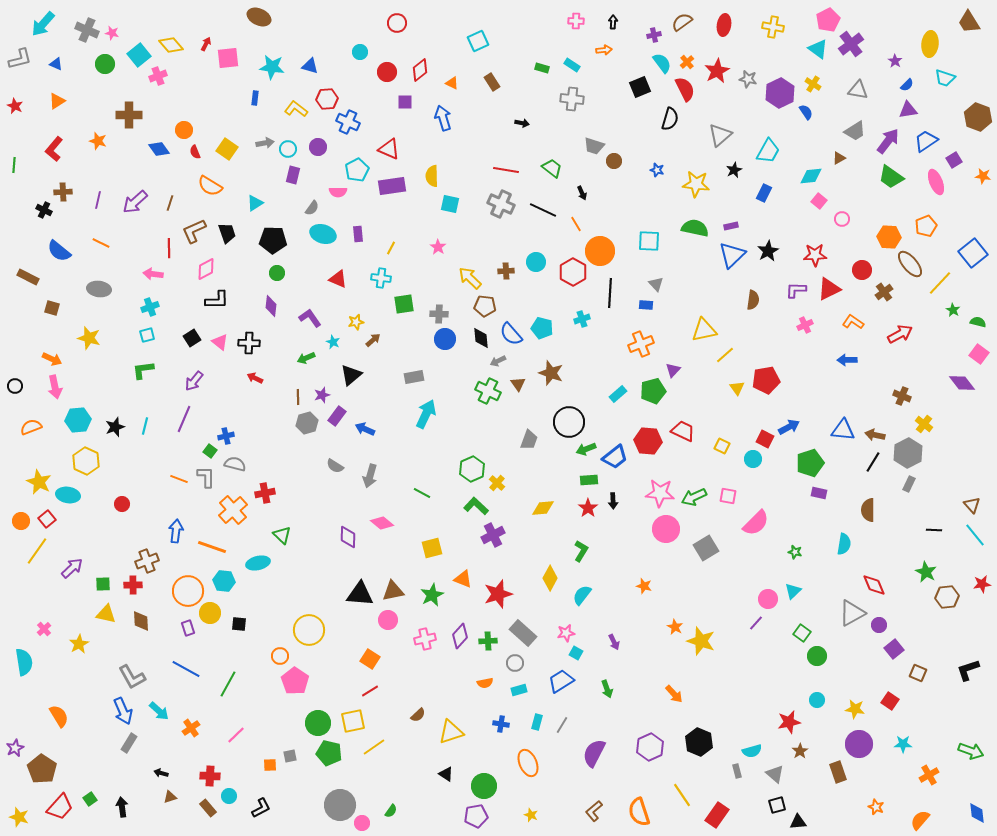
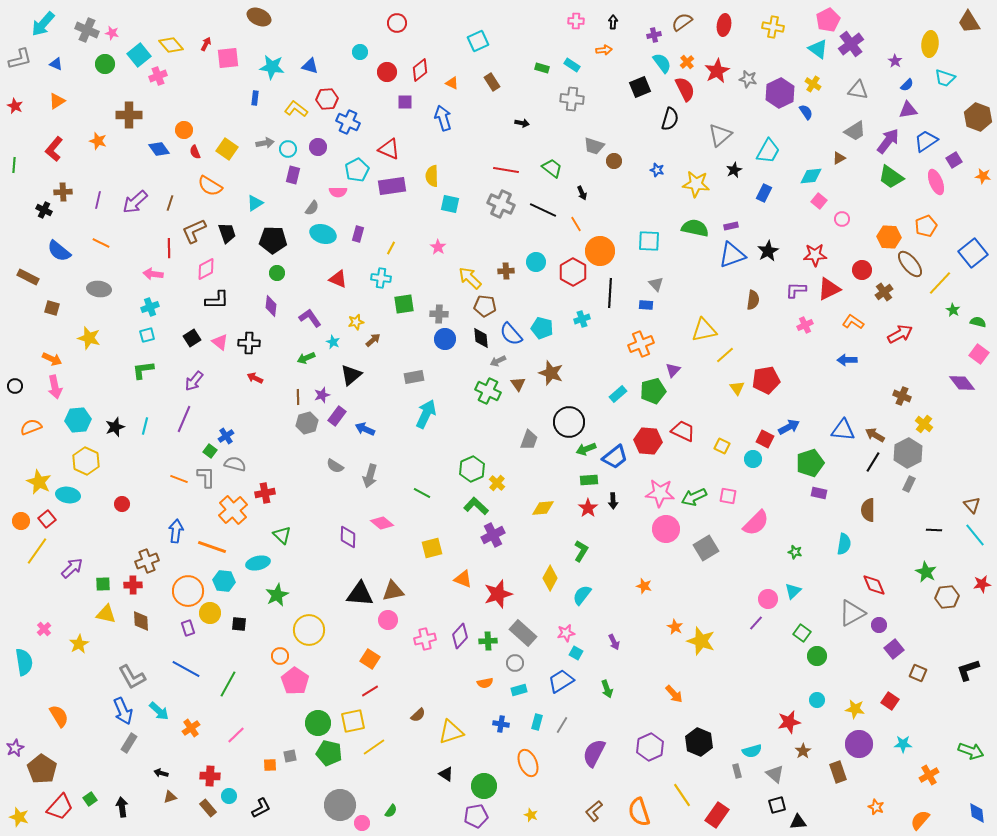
purple rectangle at (358, 234): rotated 21 degrees clockwise
blue triangle at (732, 255): rotated 24 degrees clockwise
brown arrow at (875, 435): rotated 18 degrees clockwise
blue cross at (226, 436): rotated 21 degrees counterclockwise
green star at (432, 595): moved 155 px left
brown star at (800, 751): moved 3 px right
